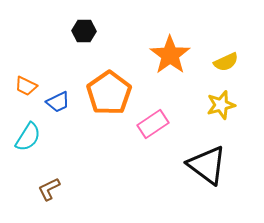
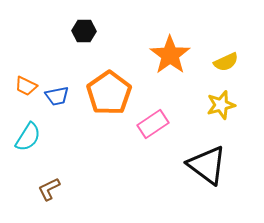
blue trapezoid: moved 1 px left, 6 px up; rotated 15 degrees clockwise
